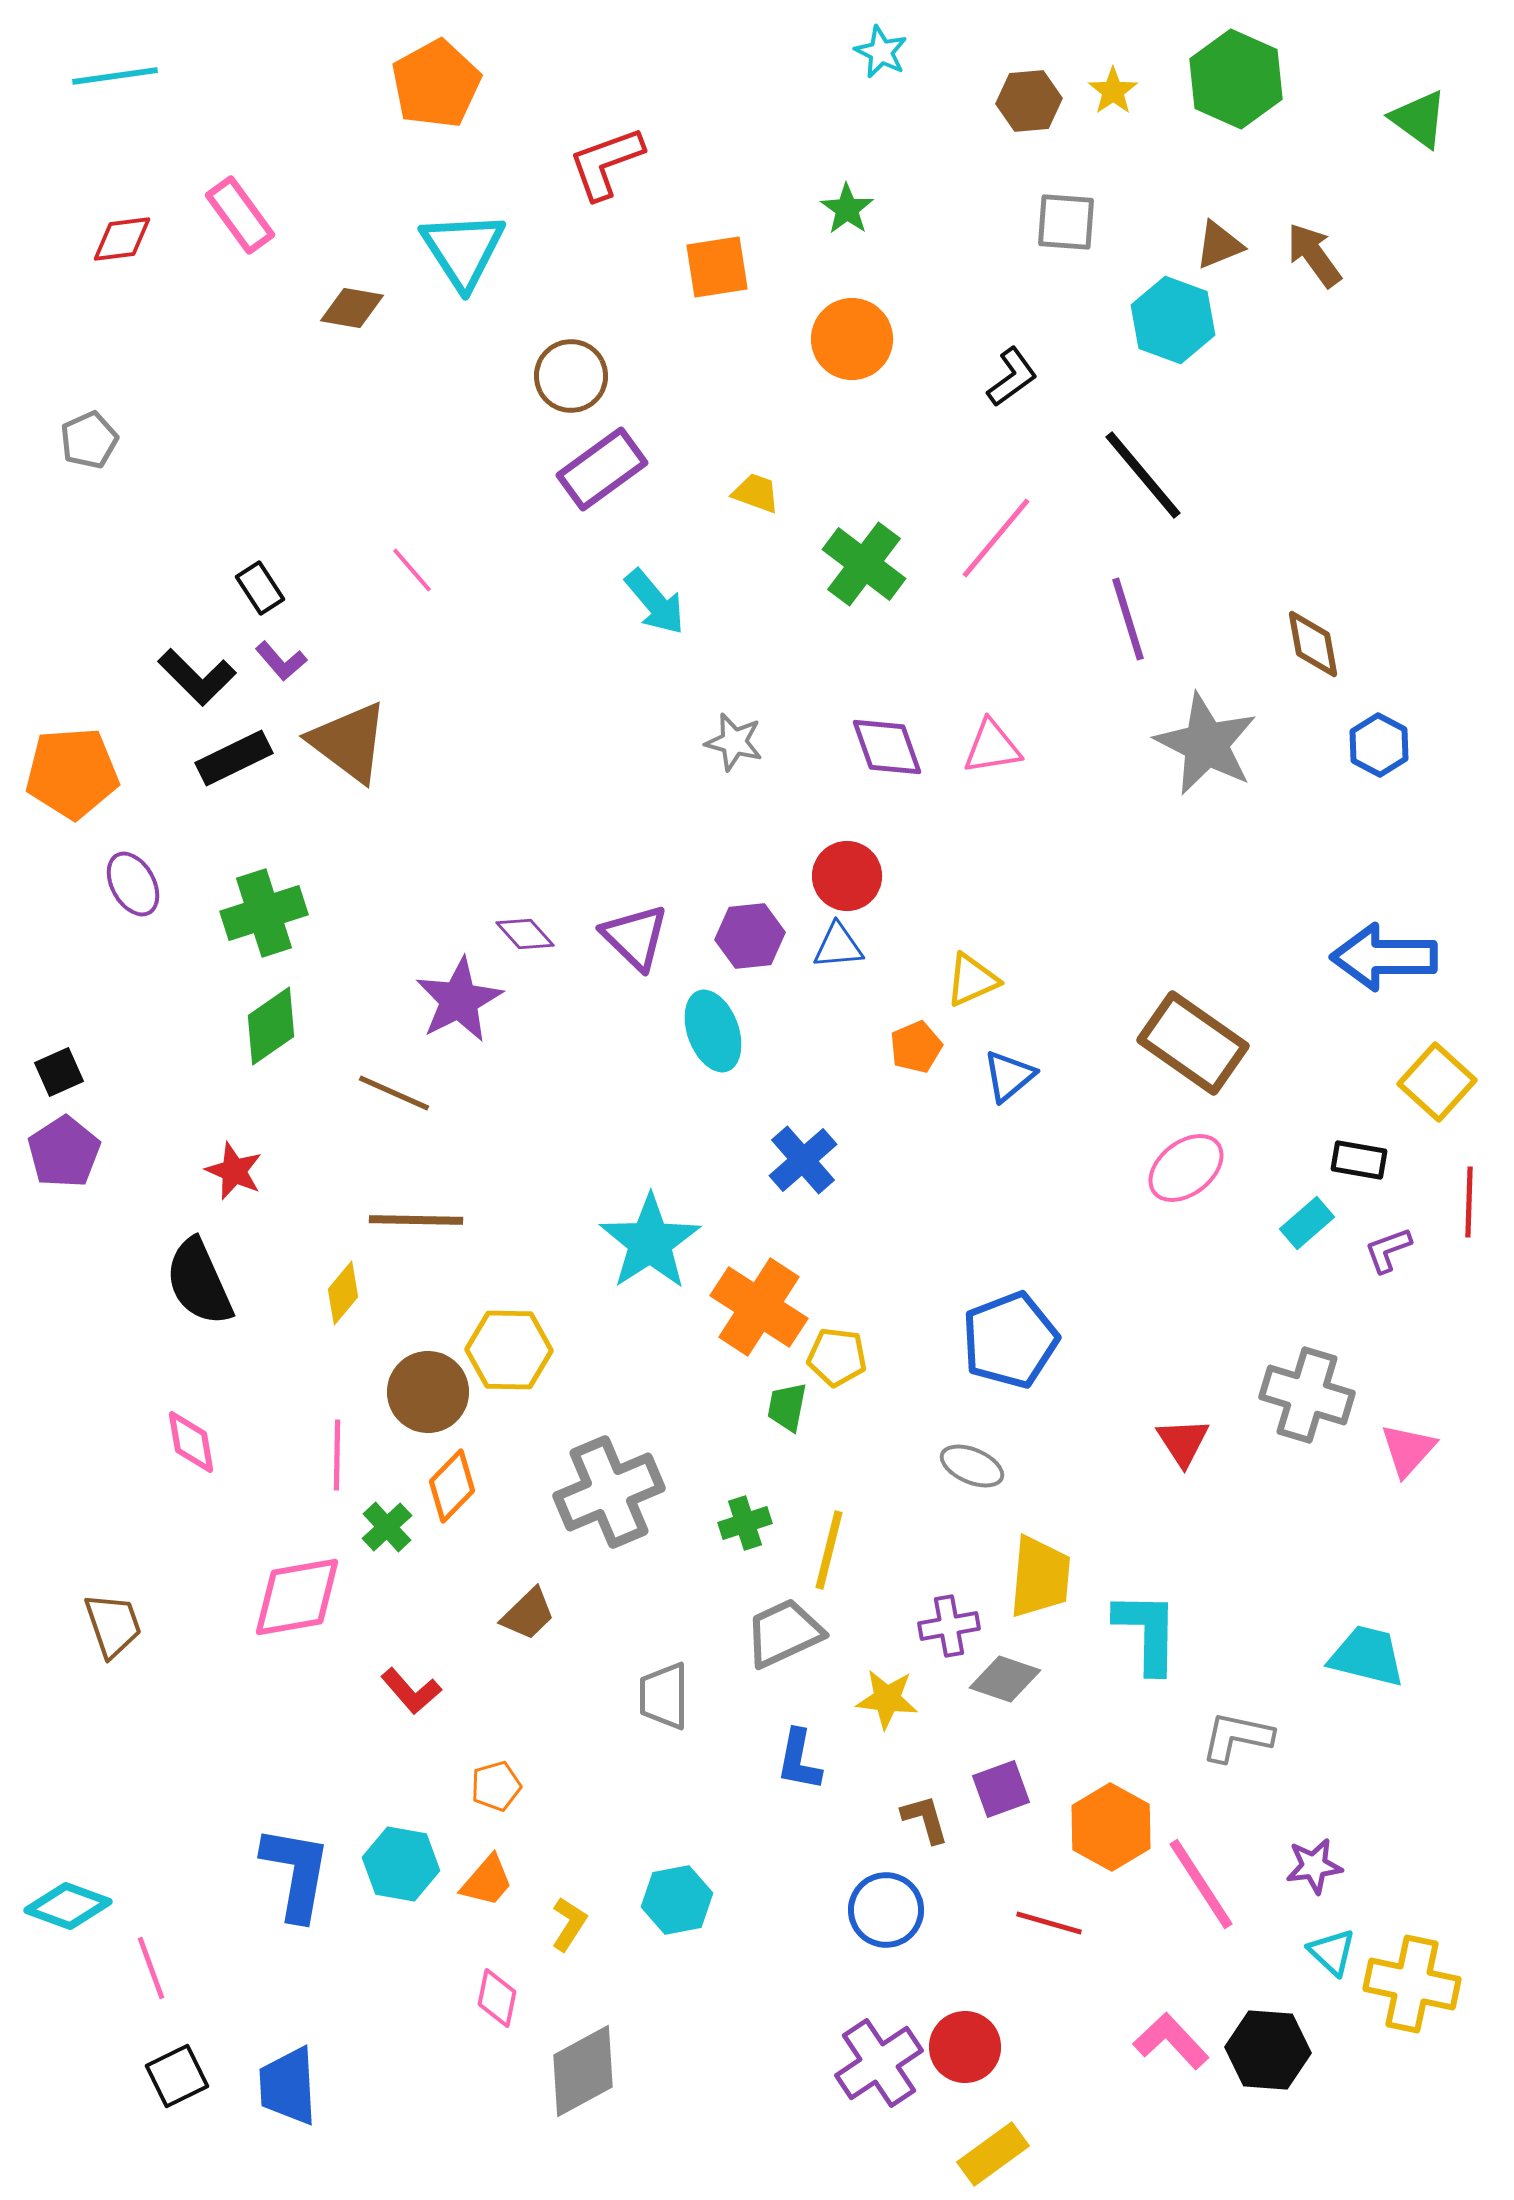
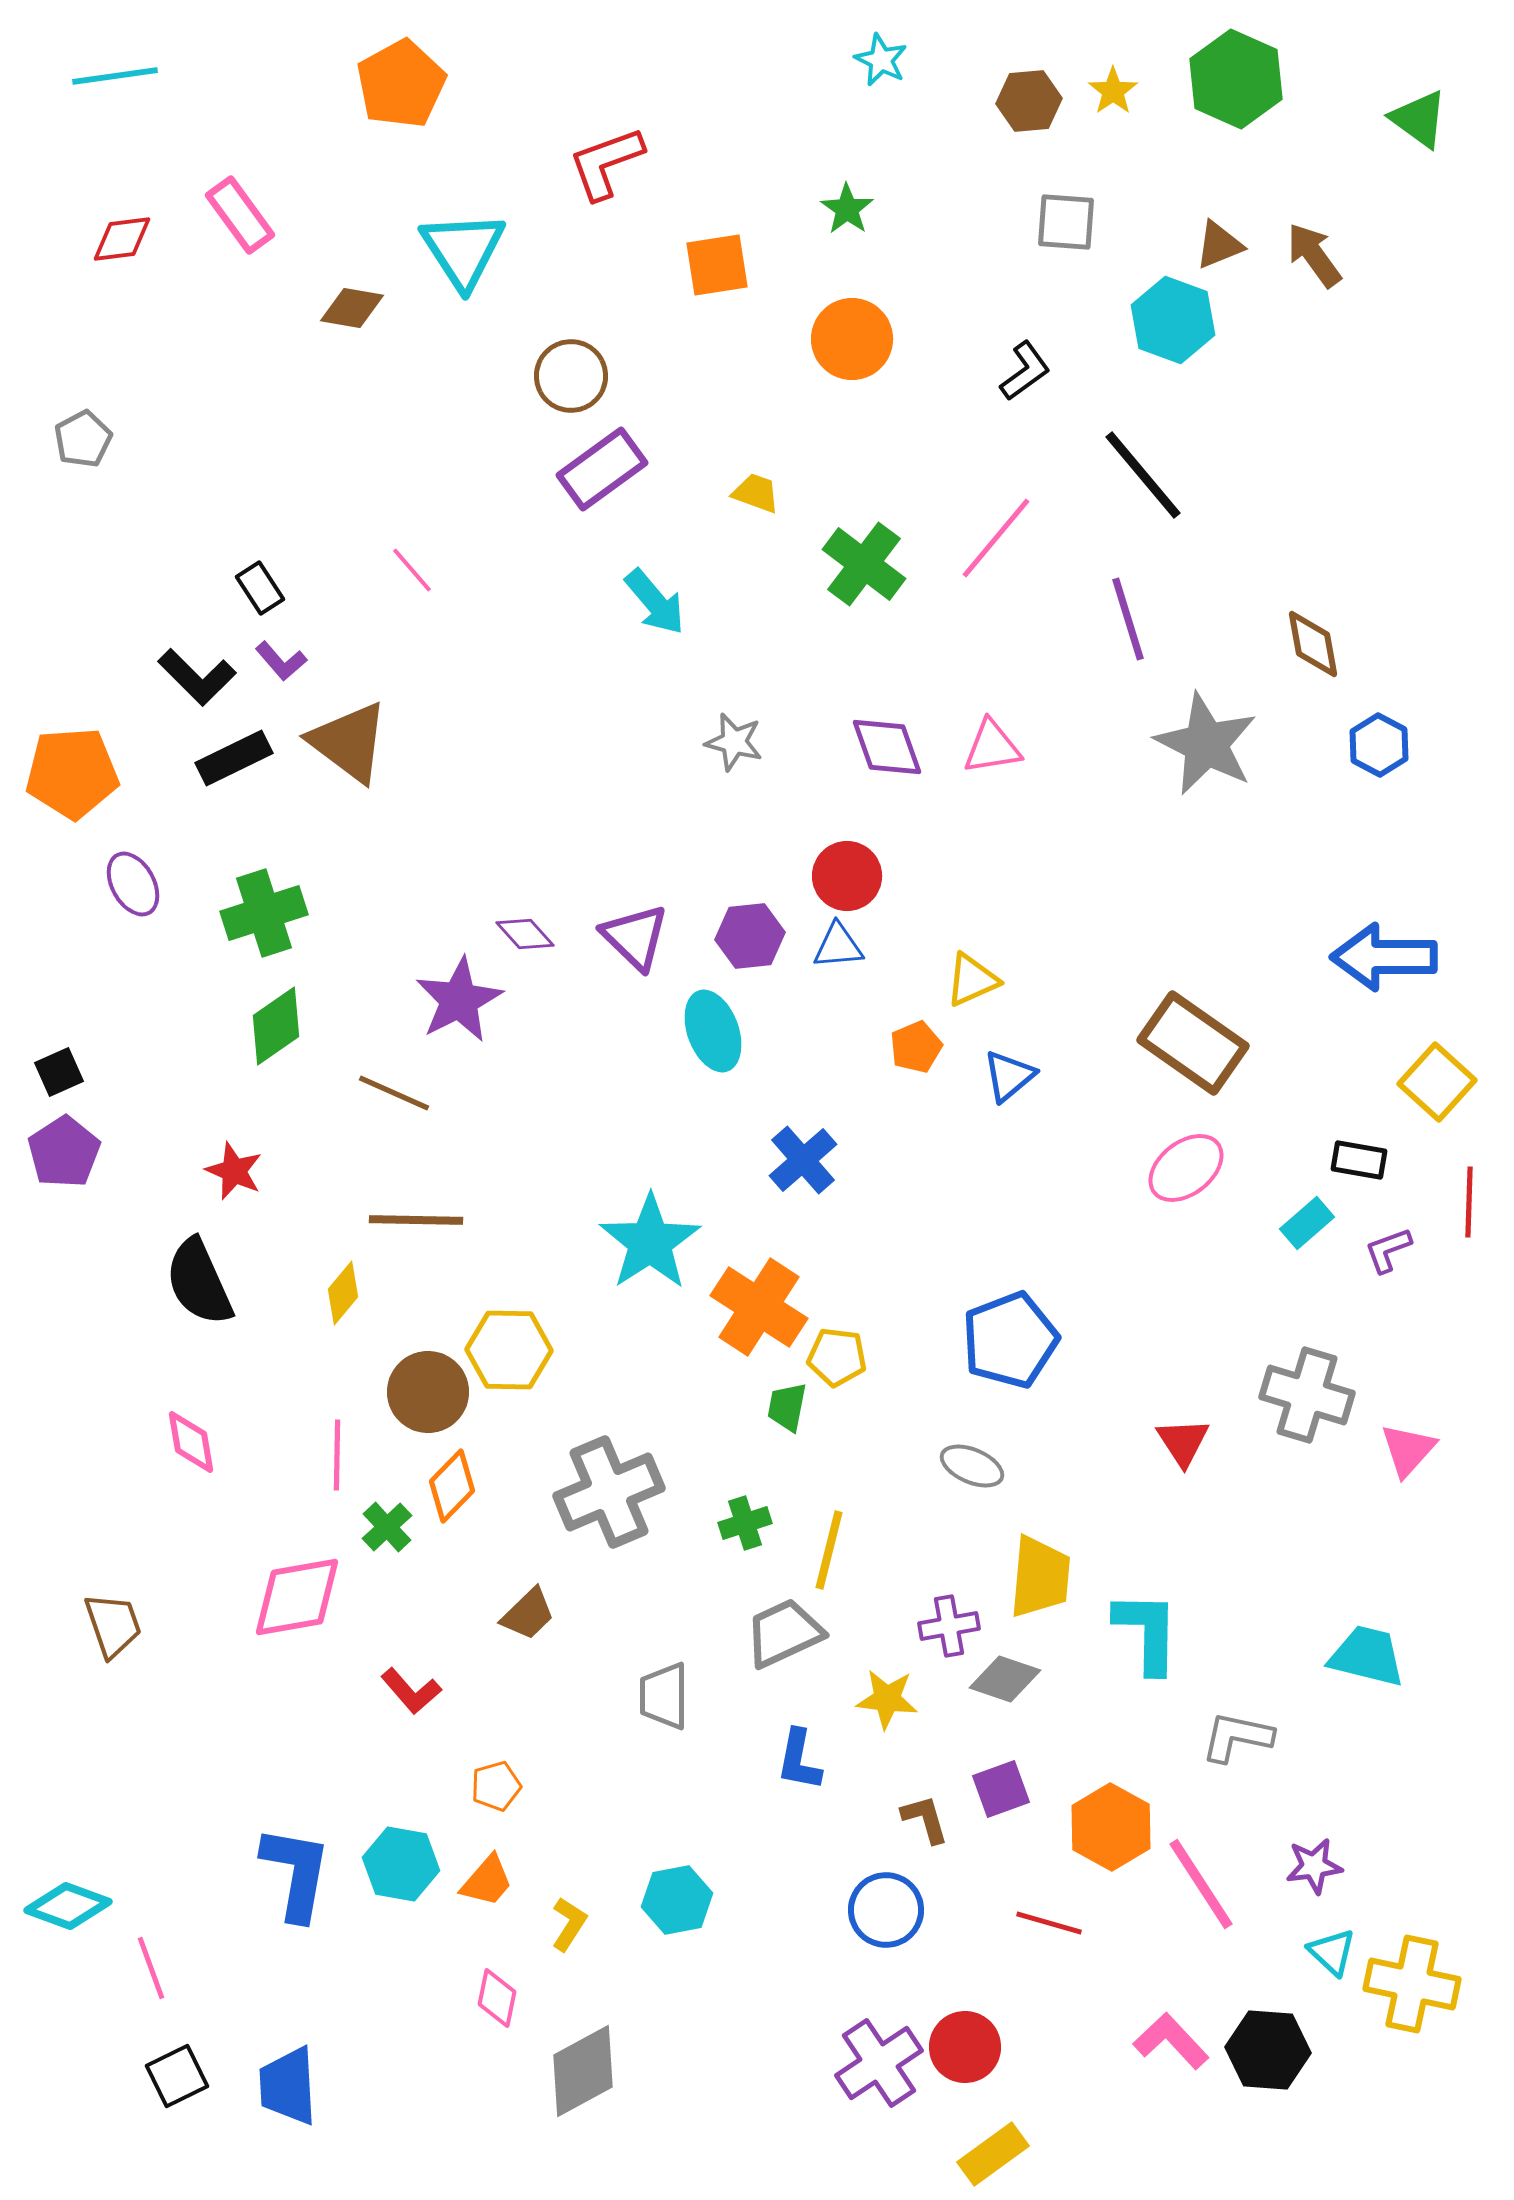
cyan star at (881, 52): moved 8 px down
orange pentagon at (436, 84): moved 35 px left
orange square at (717, 267): moved 2 px up
black L-shape at (1012, 377): moved 13 px right, 6 px up
gray pentagon at (89, 440): moved 6 px left, 1 px up; rotated 4 degrees counterclockwise
green diamond at (271, 1026): moved 5 px right
